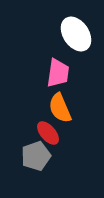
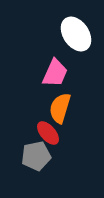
pink trapezoid: moved 3 px left; rotated 16 degrees clockwise
orange semicircle: rotated 40 degrees clockwise
gray pentagon: rotated 8 degrees clockwise
